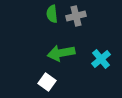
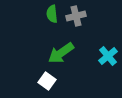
green arrow: rotated 24 degrees counterclockwise
cyan cross: moved 7 px right, 3 px up
white square: moved 1 px up
